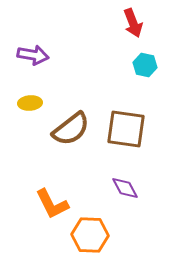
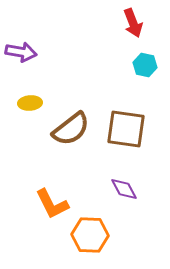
purple arrow: moved 12 px left, 3 px up
purple diamond: moved 1 px left, 1 px down
